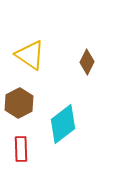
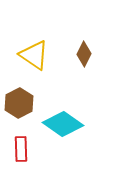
yellow triangle: moved 4 px right
brown diamond: moved 3 px left, 8 px up
cyan diamond: rotated 72 degrees clockwise
